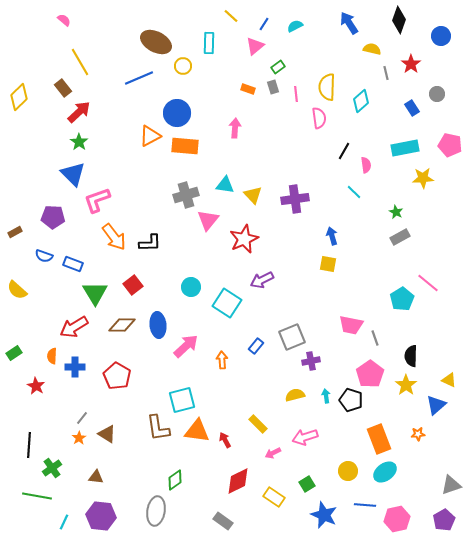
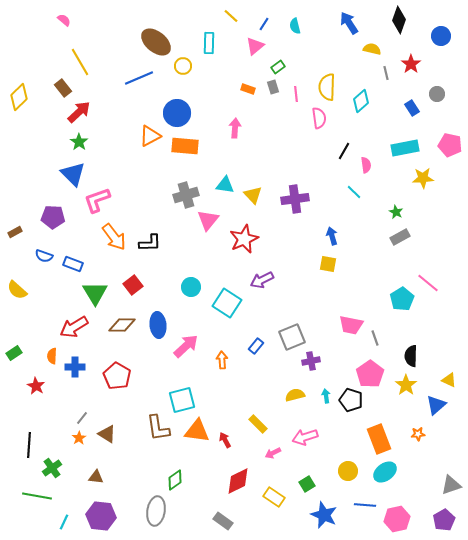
cyan semicircle at (295, 26): rotated 77 degrees counterclockwise
brown ellipse at (156, 42): rotated 12 degrees clockwise
